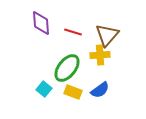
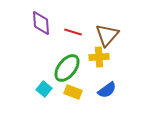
yellow cross: moved 1 px left, 2 px down
blue semicircle: moved 7 px right
